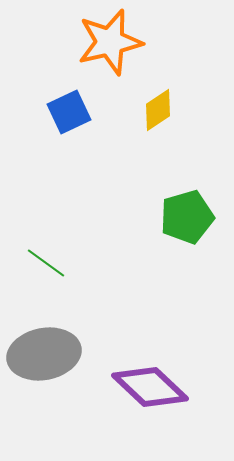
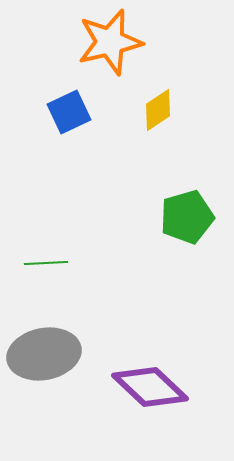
green line: rotated 39 degrees counterclockwise
